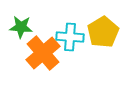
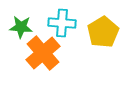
cyan cross: moved 8 px left, 14 px up
